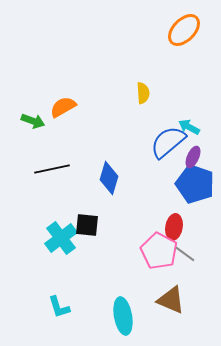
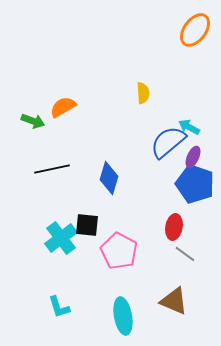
orange ellipse: moved 11 px right; rotated 8 degrees counterclockwise
pink pentagon: moved 40 px left
brown triangle: moved 3 px right, 1 px down
